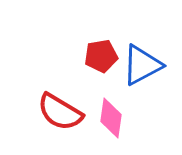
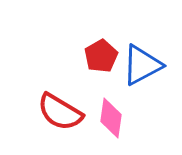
red pentagon: rotated 20 degrees counterclockwise
